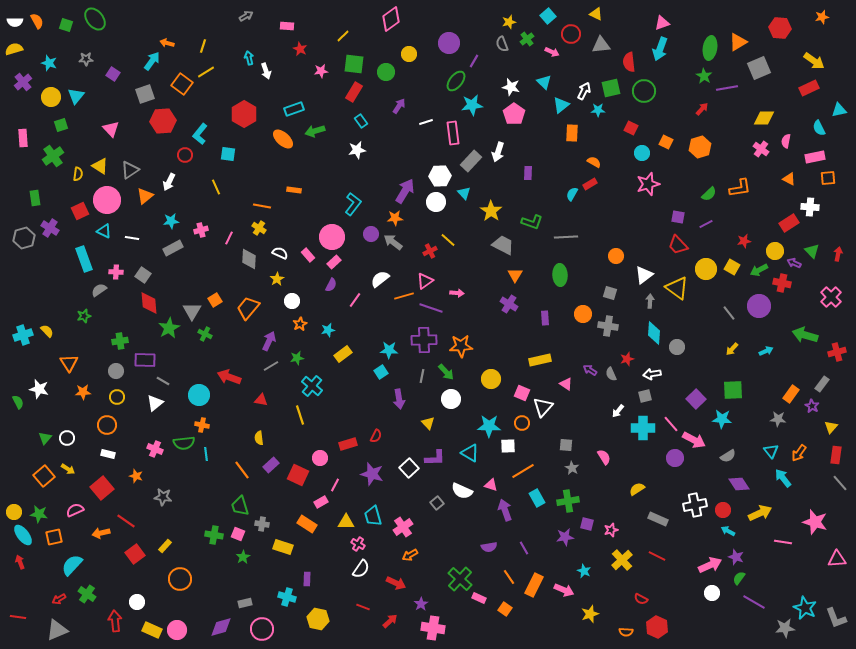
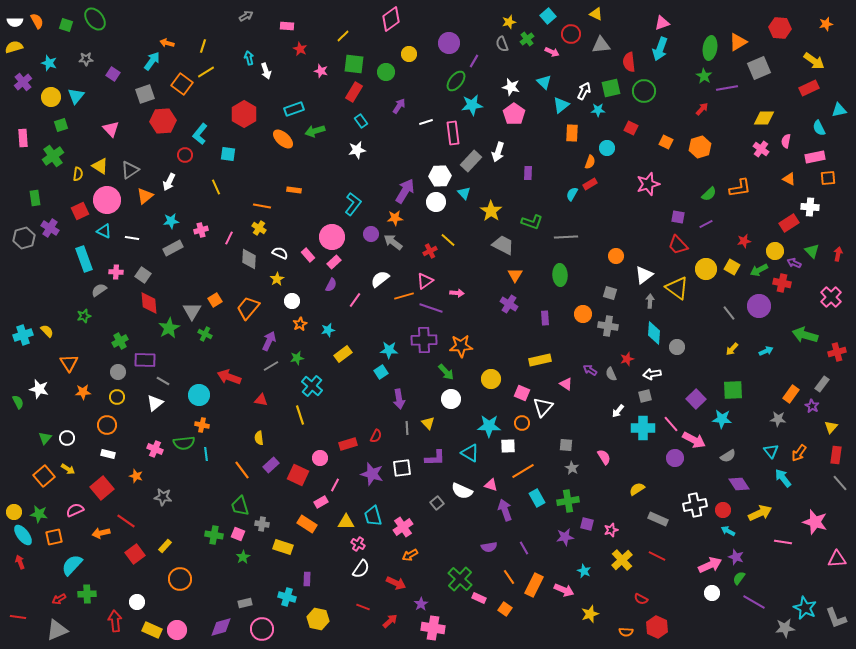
orange star at (822, 17): moved 4 px right, 7 px down
yellow semicircle at (14, 49): moved 2 px up
pink star at (321, 71): rotated 24 degrees clockwise
cyan circle at (642, 153): moved 35 px left, 5 px up
orange semicircle at (594, 162): moved 4 px left; rotated 80 degrees clockwise
green cross at (120, 341): rotated 21 degrees counterclockwise
gray circle at (116, 371): moved 2 px right, 1 px down
gray line at (422, 376): moved 15 px left, 52 px down; rotated 16 degrees counterclockwise
white square at (409, 468): moved 7 px left; rotated 36 degrees clockwise
green cross at (87, 594): rotated 36 degrees counterclockwise
